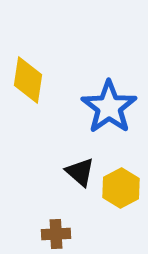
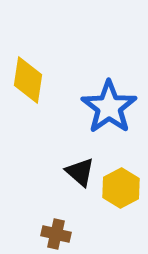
brown cross: rotated 16 degrees clockwise
